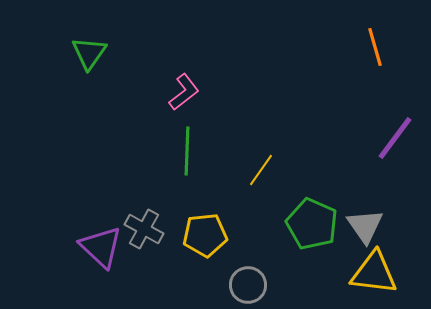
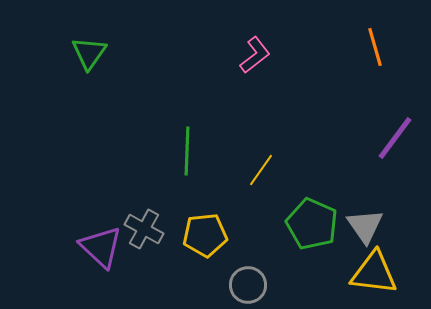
pink L-shape: moved 71 px right, 37 px up
